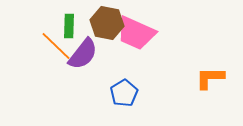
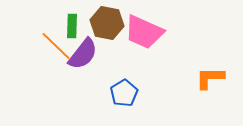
green rectangle: moved 3 px right
pink trapezoid: moved 8 px right, 1 px up
